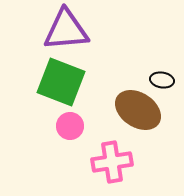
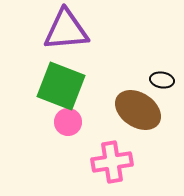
green square: moved 4 px down
pink circle: moved 2 px left, 4 px up
